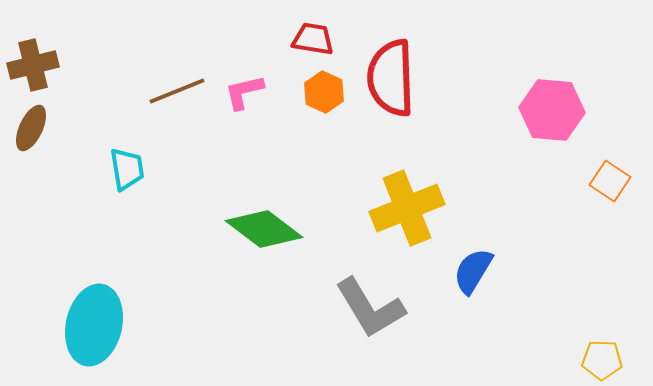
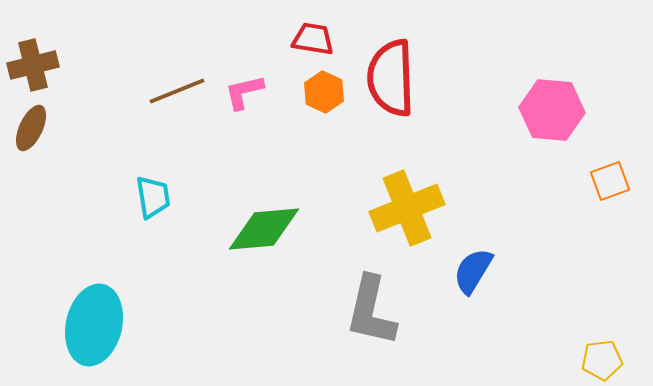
cyan trapezoid: moved 26 px right, 28 px down
orange square: rotated 36 degrees clockwise
green diamond: rotated 42 degrees counterclockwise
gray L-shape: moved 1 px right, 3 px down; rotated 44 degrees clockwise
yellow pentagon: rotated 9 degrees counterclockwise
